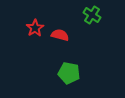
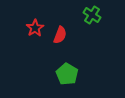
red semicircle: rotated 96 degrees clockwise
green pentagon: moved 2 px left, 1 px down; rotated 20 degrees clockwise
